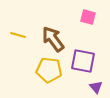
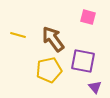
yellow pentagon: rotated 20 degrees counterclockwise
purple triangle: moved 1 px left
